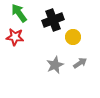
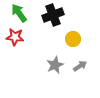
black cross: moved 5 px up
yellow circle: moved 2 px down
gray arrow: moved 3 px down
